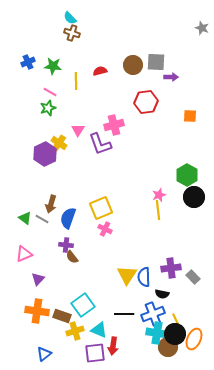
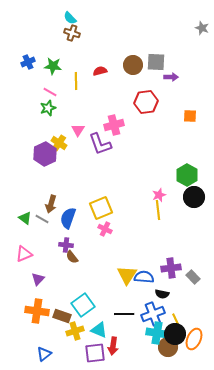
blue semicircle at (144, 277): rotated 96 degrees clockwise
